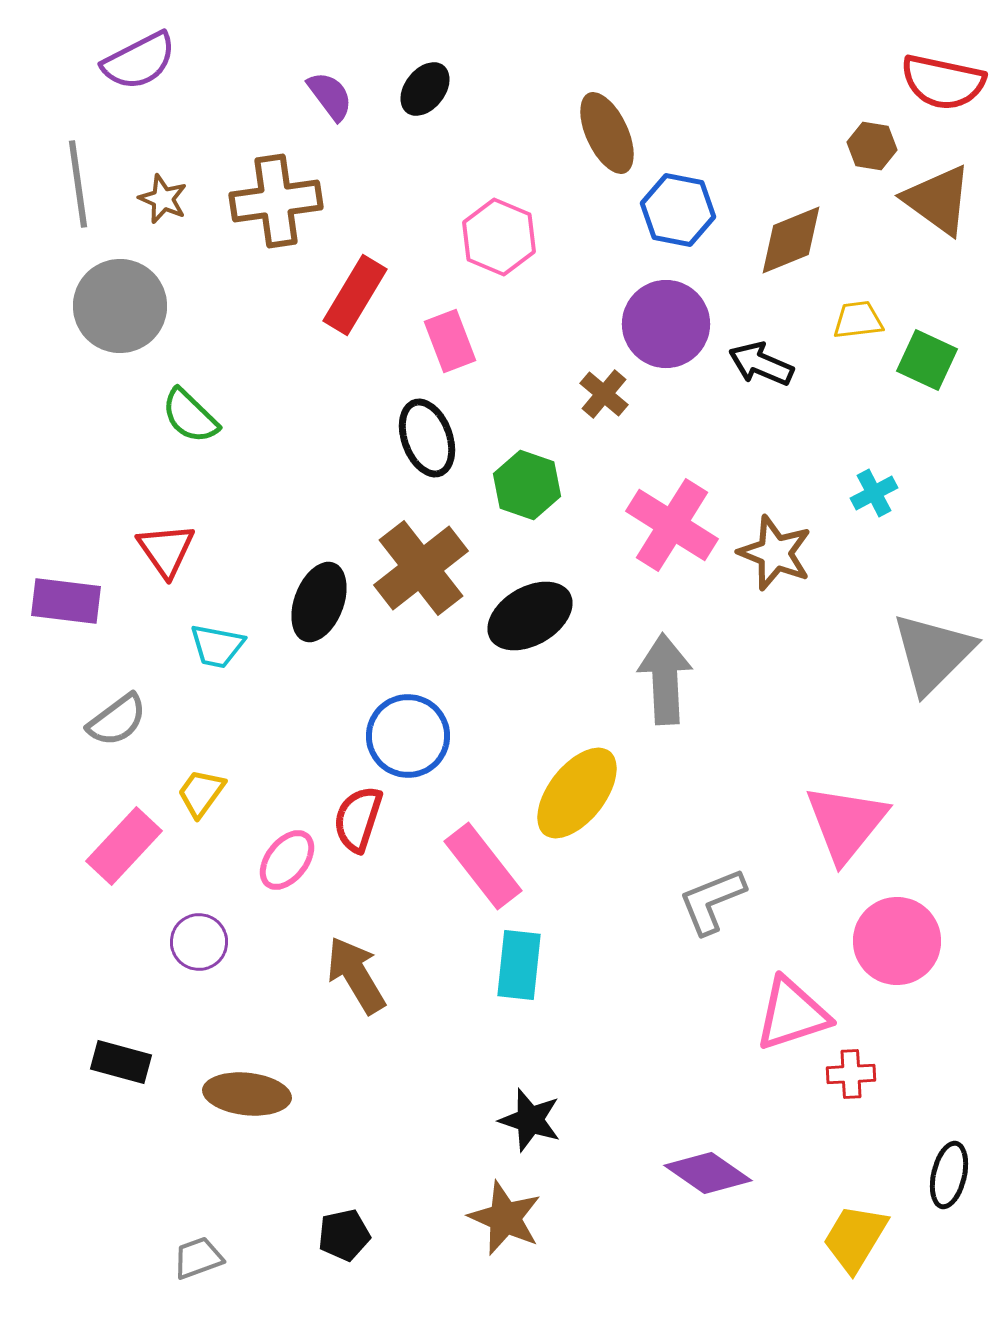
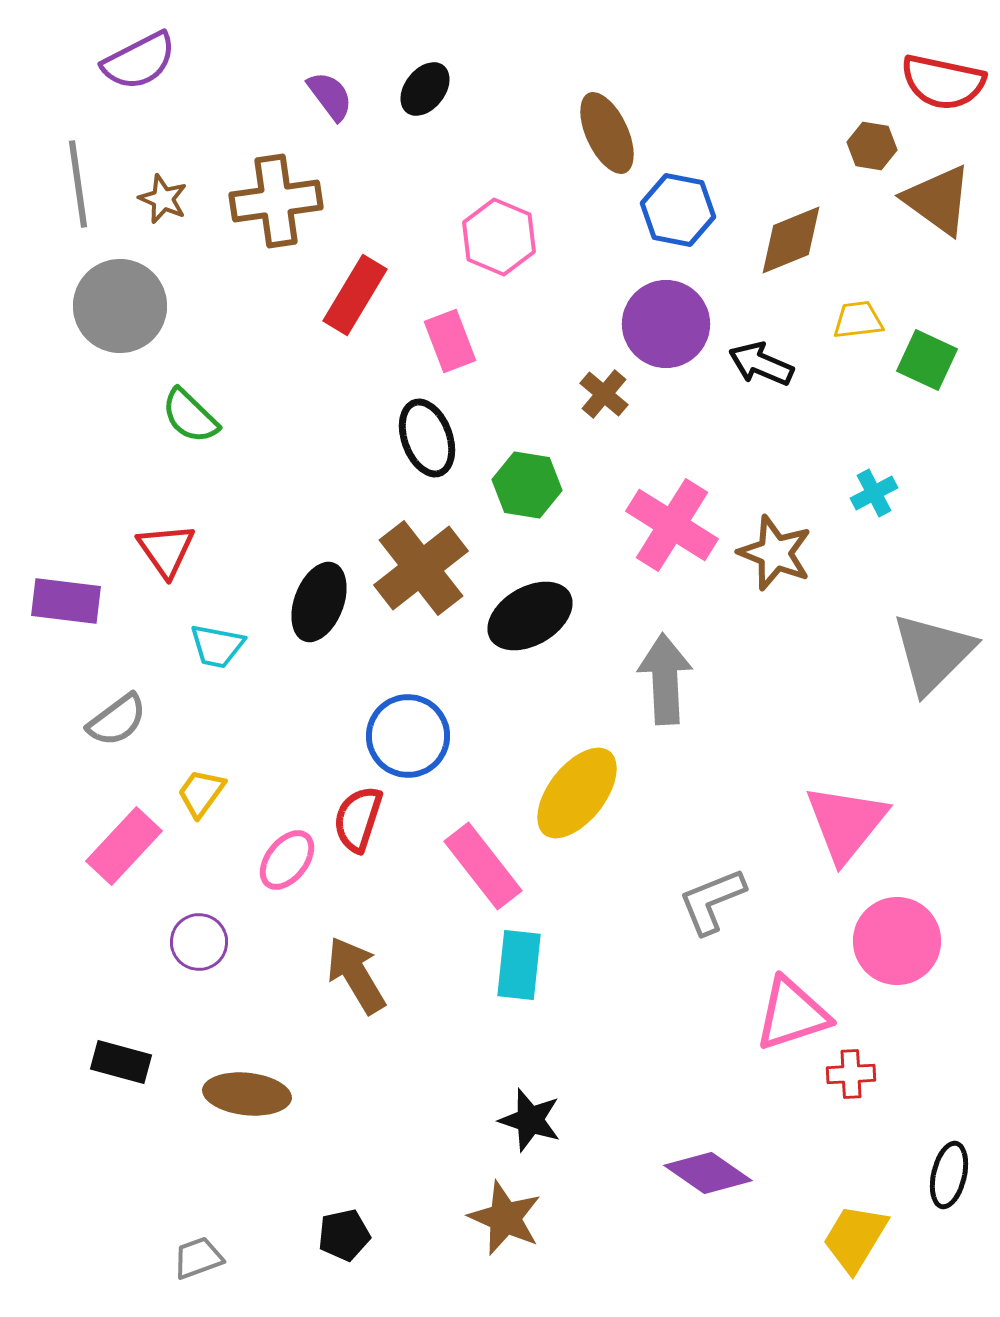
green hexagon at (527, 485): rotated 10 degrees counterclockwise
